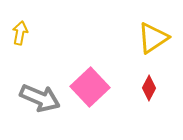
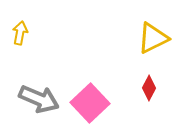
yellow triangle: rotated 8 degrees clockwise
pink square: moved 16 px down
gray arrow: moved 1 px left, 1 px down
